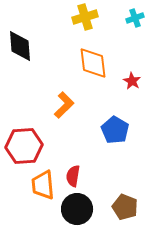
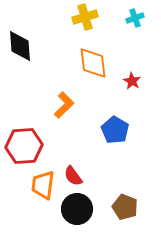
red semicircle: rotated 45 degrees counterclockwise
orange trapezoid: rotated 12 degrees clockwise
